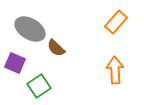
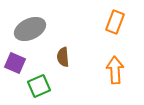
orange rectangle: moved 1 px left; rotated 20 degrees counterclockwise
gray ellipse: rotated 56 degrees counterclockwise
brown semicircle: moved 7 px right, 9 px down; rotated 42 degrees clockwise
green square: rotated 10 degrees clockwise
